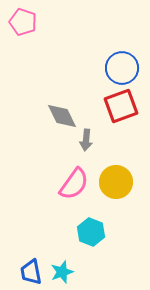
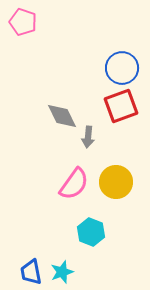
gray arrow: moved 2 px right, 3 px up
